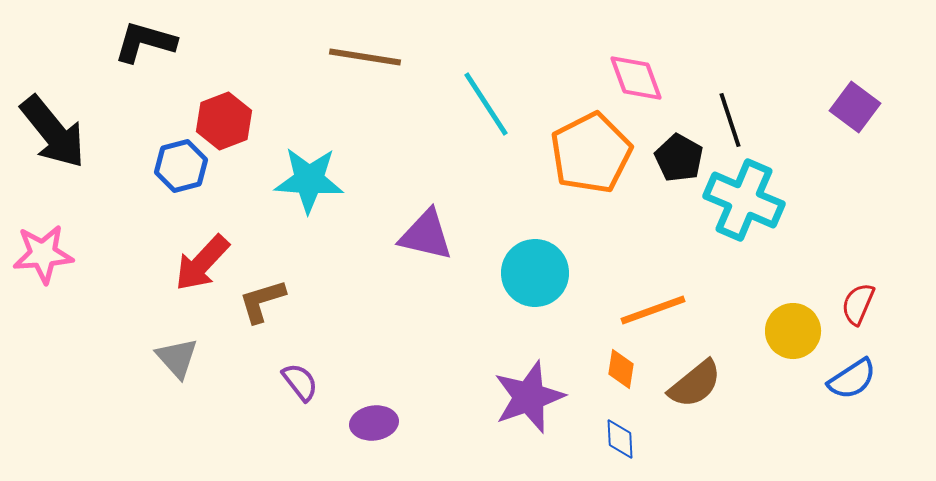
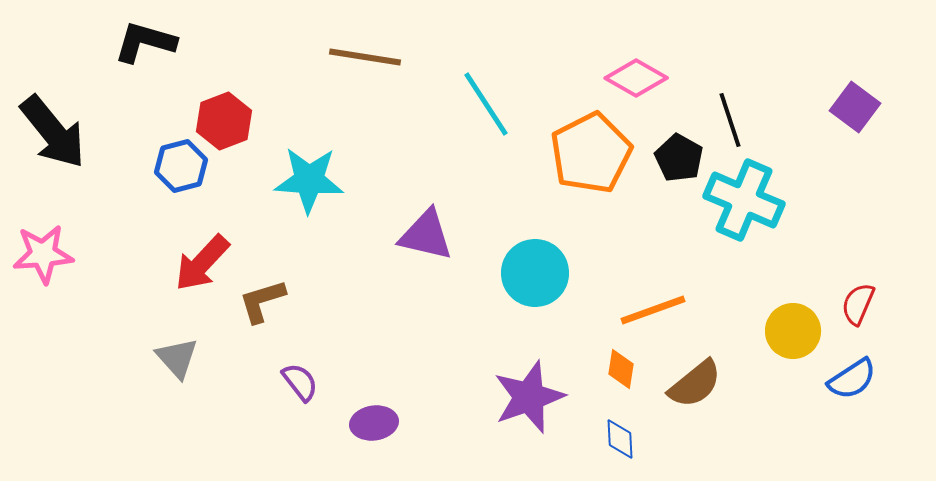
pink diamond: rotated 40 degrees counterclockwise
